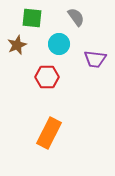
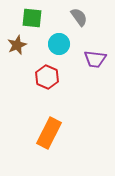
gray semicircle: moved 3 px right
red hexagon: rotated 25 degrees clockwise
